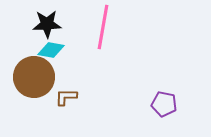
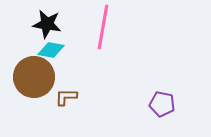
black star: rotated 12 degrees clockwise
purple pentagon: moved 2 px left
